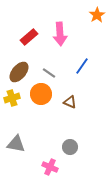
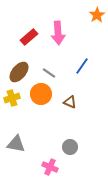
pink arrow: moved 2 px left, 1 px up
